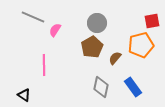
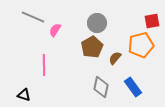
black triangle: rotated 16 degrees counterclockwise
